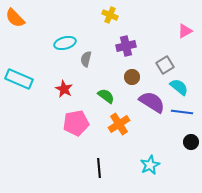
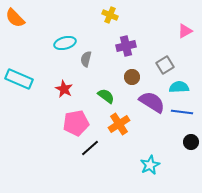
cyan semicircle: rotated 42 degrees counterclockwise
black line: moved 9 px left, 20 px up; rotated 54 degrees clockwise
